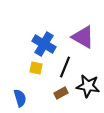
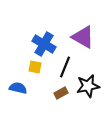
yellow square: moved 1 px left, 1 px up
black star: rotated 20 degrees counterclockwise
blue semicircle: moved 2 px left, 10 px up; rotated 60 degrees counterclockwise
